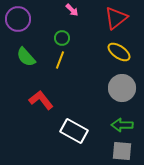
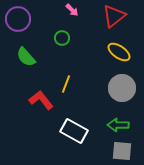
red triangle: moved 2 px left, 2 px up
yellow line: moved 6 px right, 24 px down
green arrow: moved 4 px left
